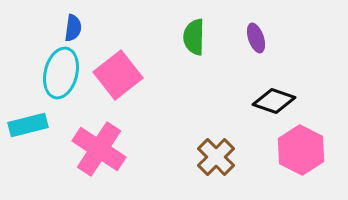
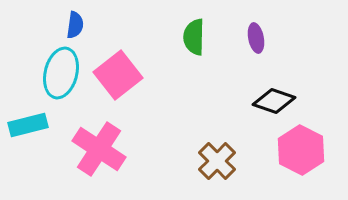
blue semicircle: moved 2 px right, 3 px up
purple ellipse: rotated 8 degrees clockwise
brown cross: moved 1 px right, 4 px down
